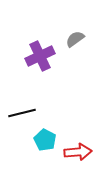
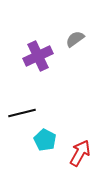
purple cross: moved 2 px left
red arrow: moved 2 px right, 1 px down; rotated 56 degrees counterclockwise
